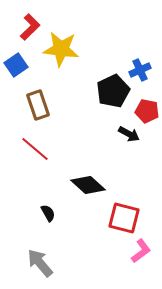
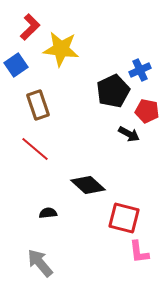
black semicircle: rotated 66 degrees counterclockwise
pink L-shape: moved 2 px left, 1 px down; rotated 120 degrees clockwise
